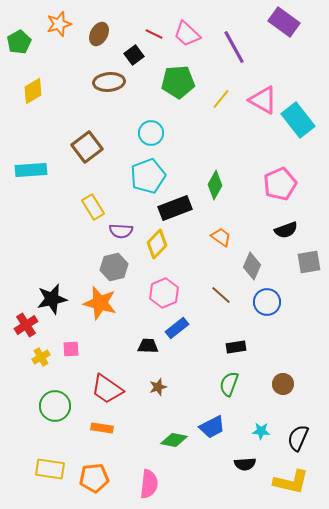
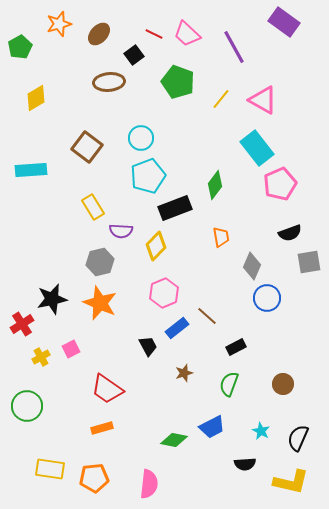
brown ellipse at (99, 34): rotated 15 degrees clockwise
green pentagon at (19, 42): moved 1 px right, 5 px down
green pentagon at (178, 82): rotated 24 degrees clockwise
yellow diamond at (33, 91): moved 3 px right, 7 px down
cyan rectangle at (298, 120): moved 41 px left, 28 px down
cyan circle at (151, 133): moved 10 px left, 5 px down
brown square at (87, 147): rotated 16 degrees counterclockwise
green diamond at (215, 185): rotated 8 degrees clockwise
black semicircle at (286, 230): moved 4 px right, 3 px down
orange trapezoid at (221, 237): rotated 45 degrees clockwise
yellow diamond at (157, 244): moved 1 px left, 2 px down
gray hexagon at (114, 267): moved 14 px left, 5 px up
brown line at (221, 295): moved 14 px left, 21 px down
blue circle at (267, 302): moved 4 px up
orange star at (100, 303): rotated 8 degrees clockwise
red cross at (26, 325): moved 4 px left, 1 px up
black trapezoid at (148, 346): rotated 60 degrees clockwise
black rectangle at (236, 347): rotated 18 degrees counterclockwise
pink square at (71, 349): rotated 24 degrees counterclockwise
brown star at (158, 387): moved 26 px right, 14 px up
green circle at (55, 406): moved 28 px left
orange rectangle at (102, 428): rotated 25 degrees counterclockwise
cyan star at (261, 431): rotated 24 degrees clockwise
